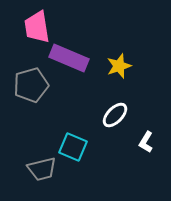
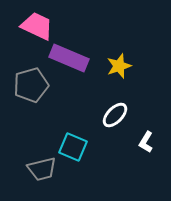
pink trapezoid: moved 1 px up; rotated 124 degrees clockwise
